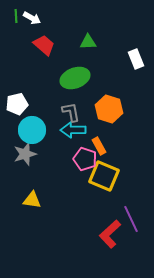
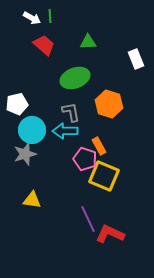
green line: moved 34 px right
orange hexagon: moved 5 px up
cyan arrow: moved 8 px left, 1 px down
purple line: moved 43 px left
red L-shape: rotated 68 degrees clockwise
